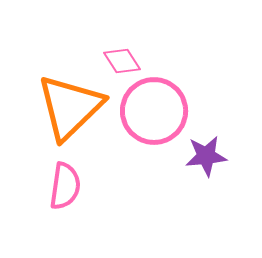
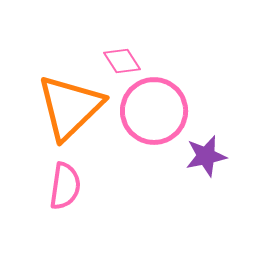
purple star: rotated 6 degrees counterclockwise
